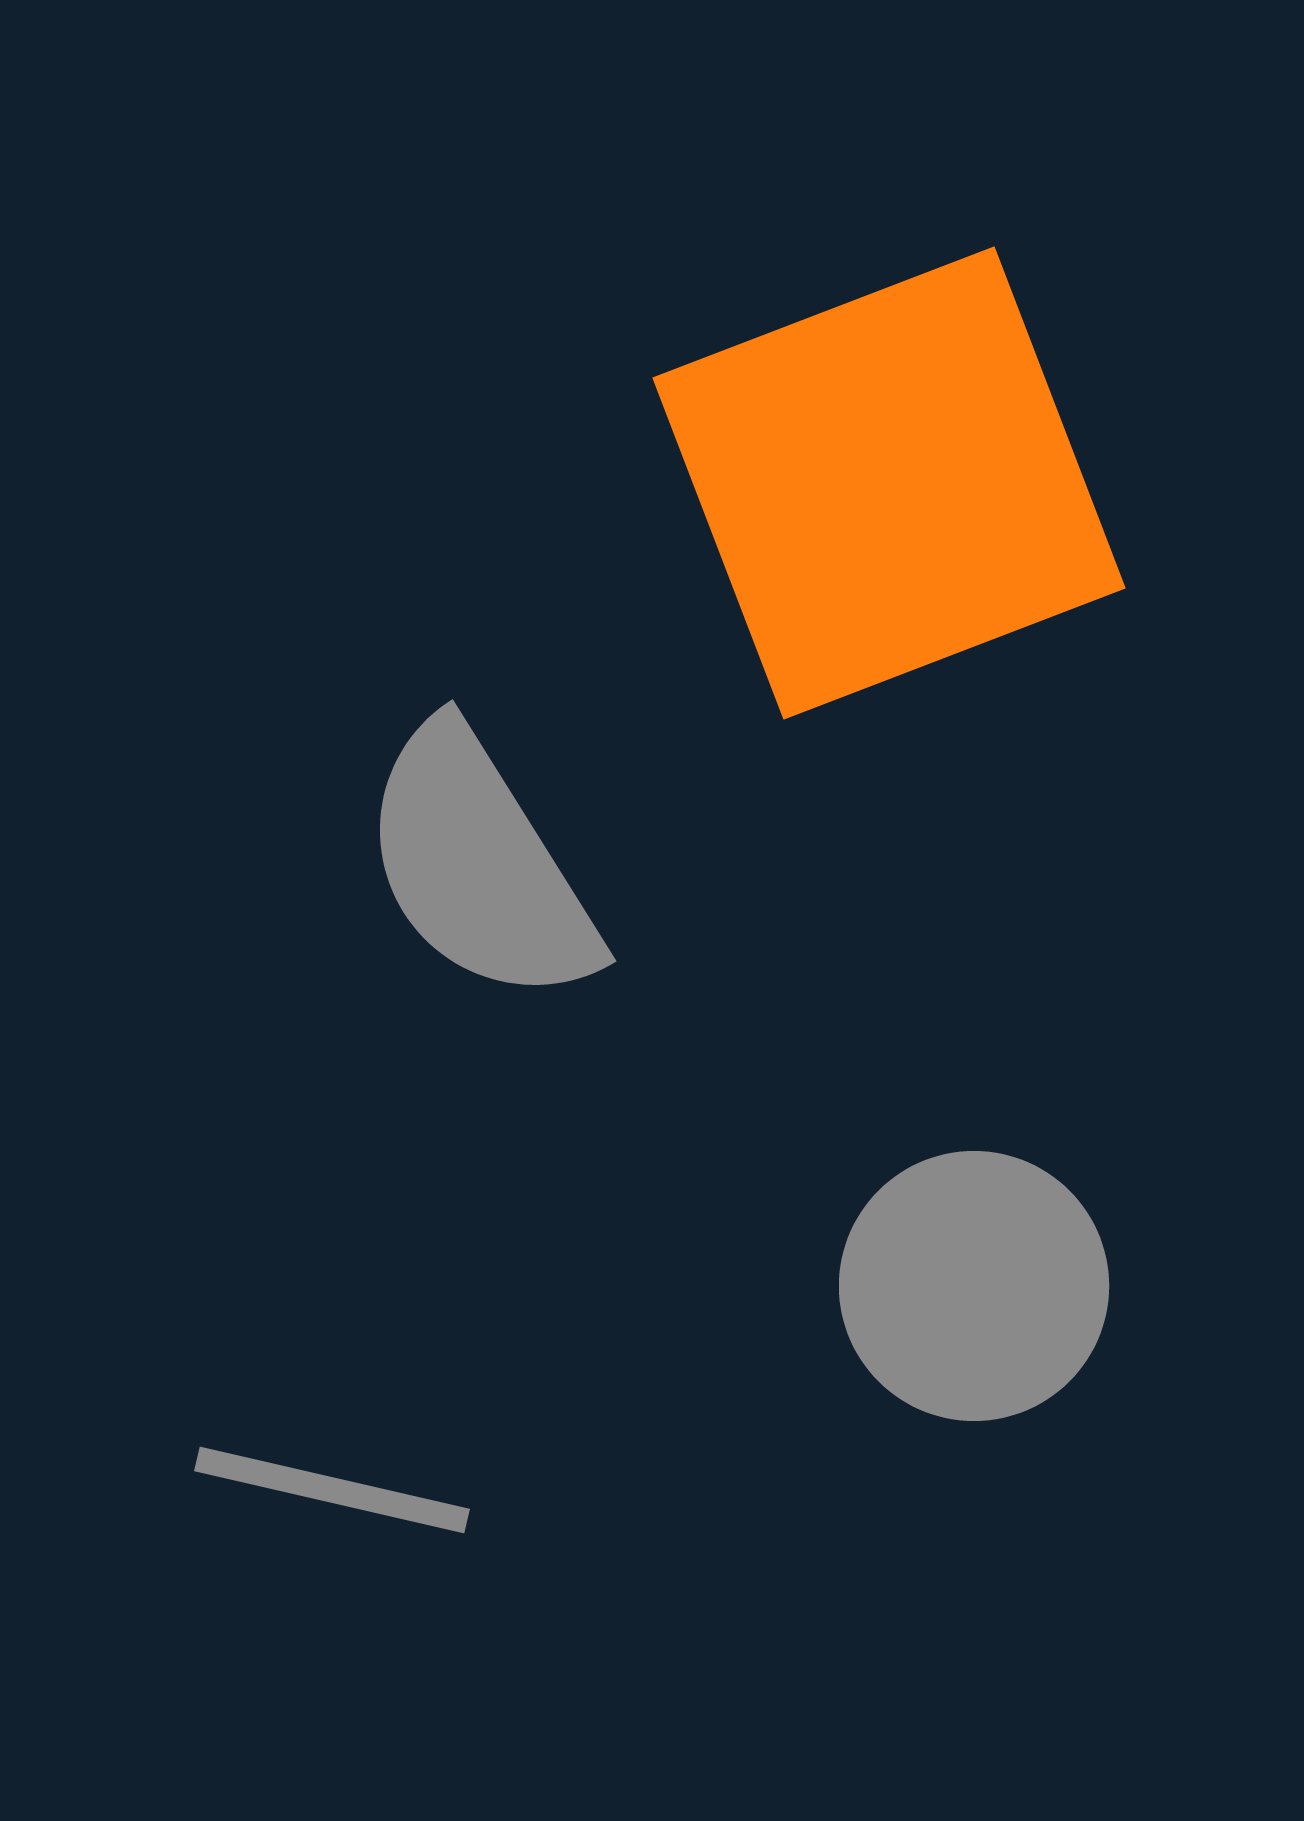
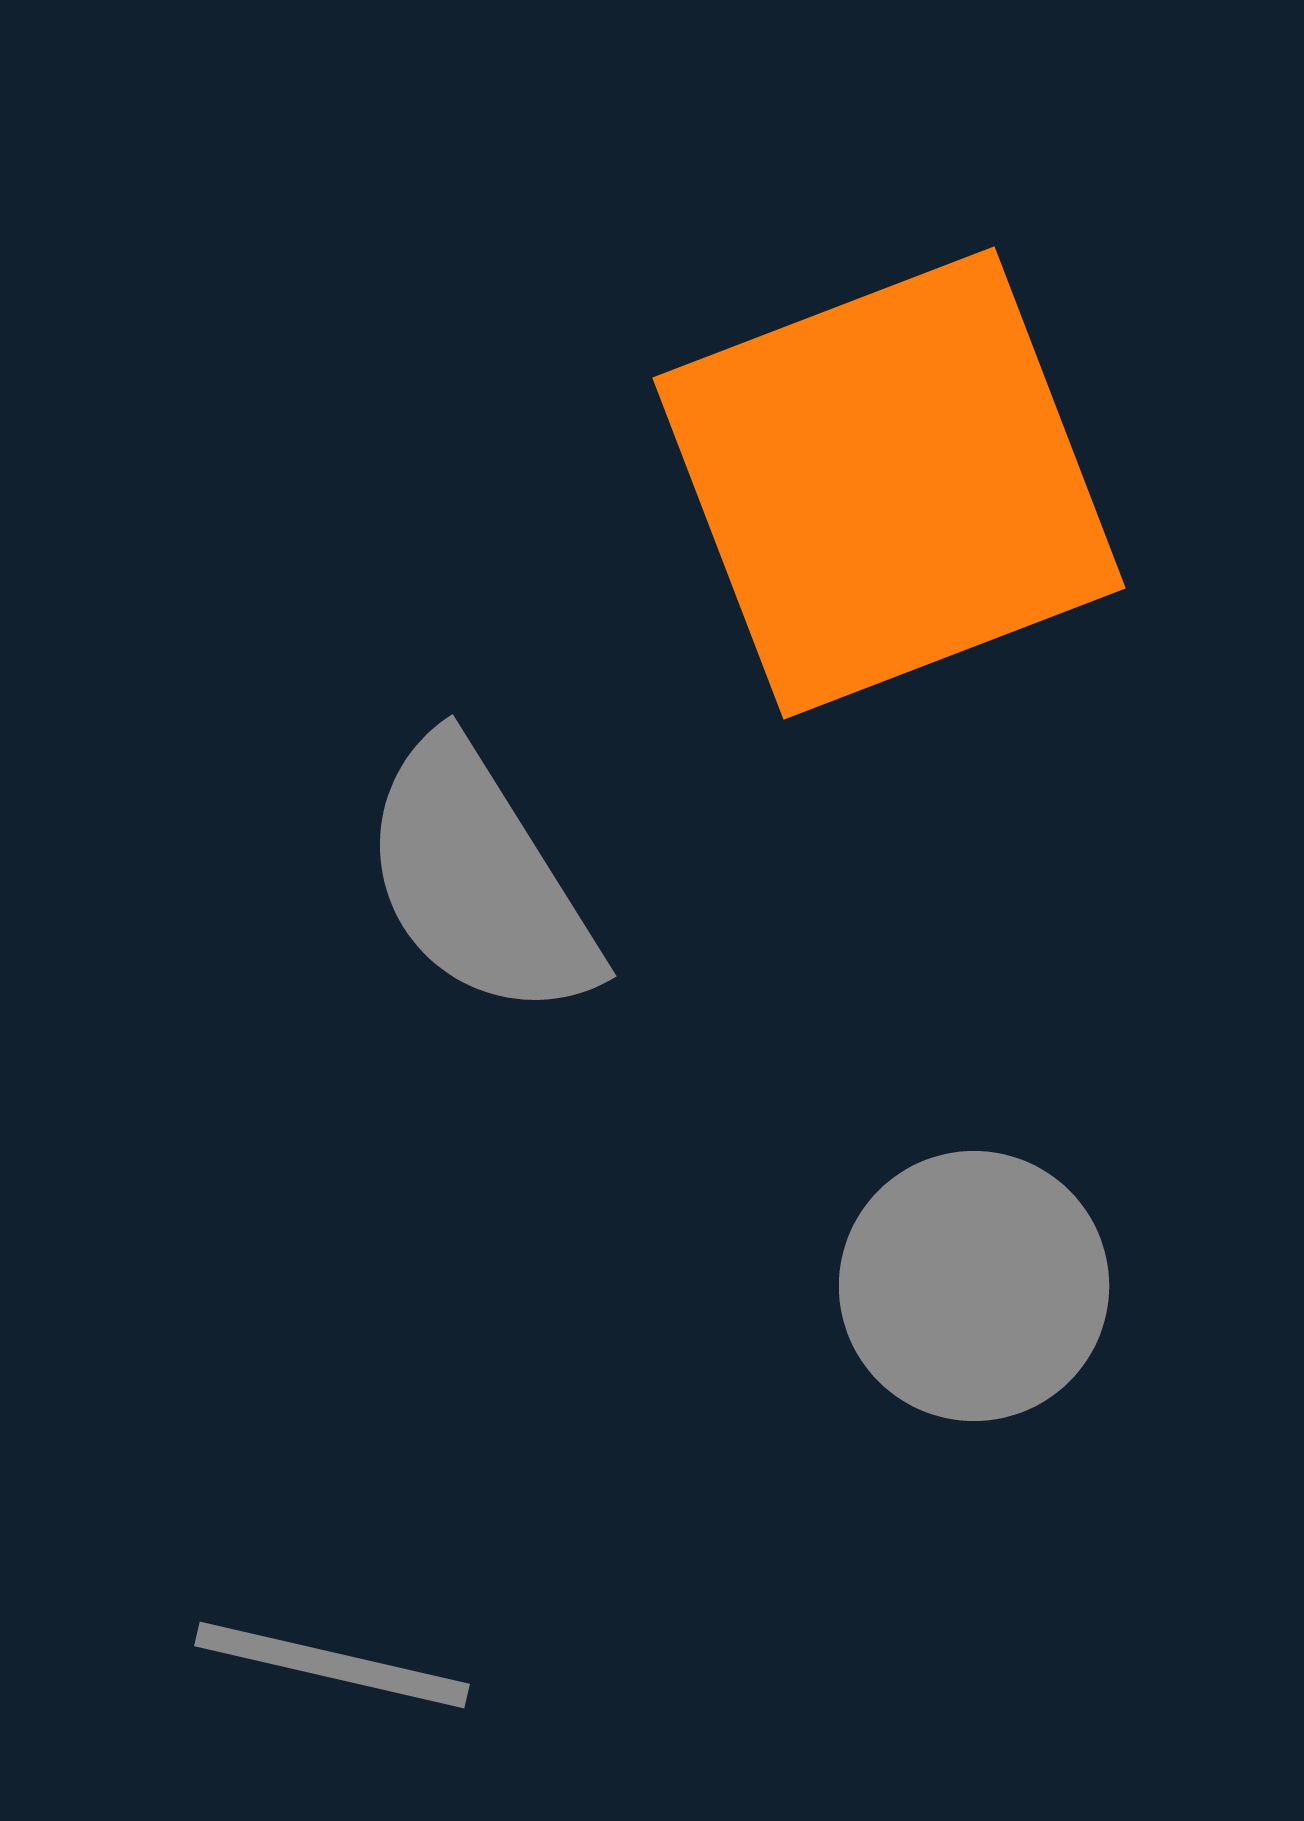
gray semicircle: moved 15 px down
gray line: moved 175 px down
